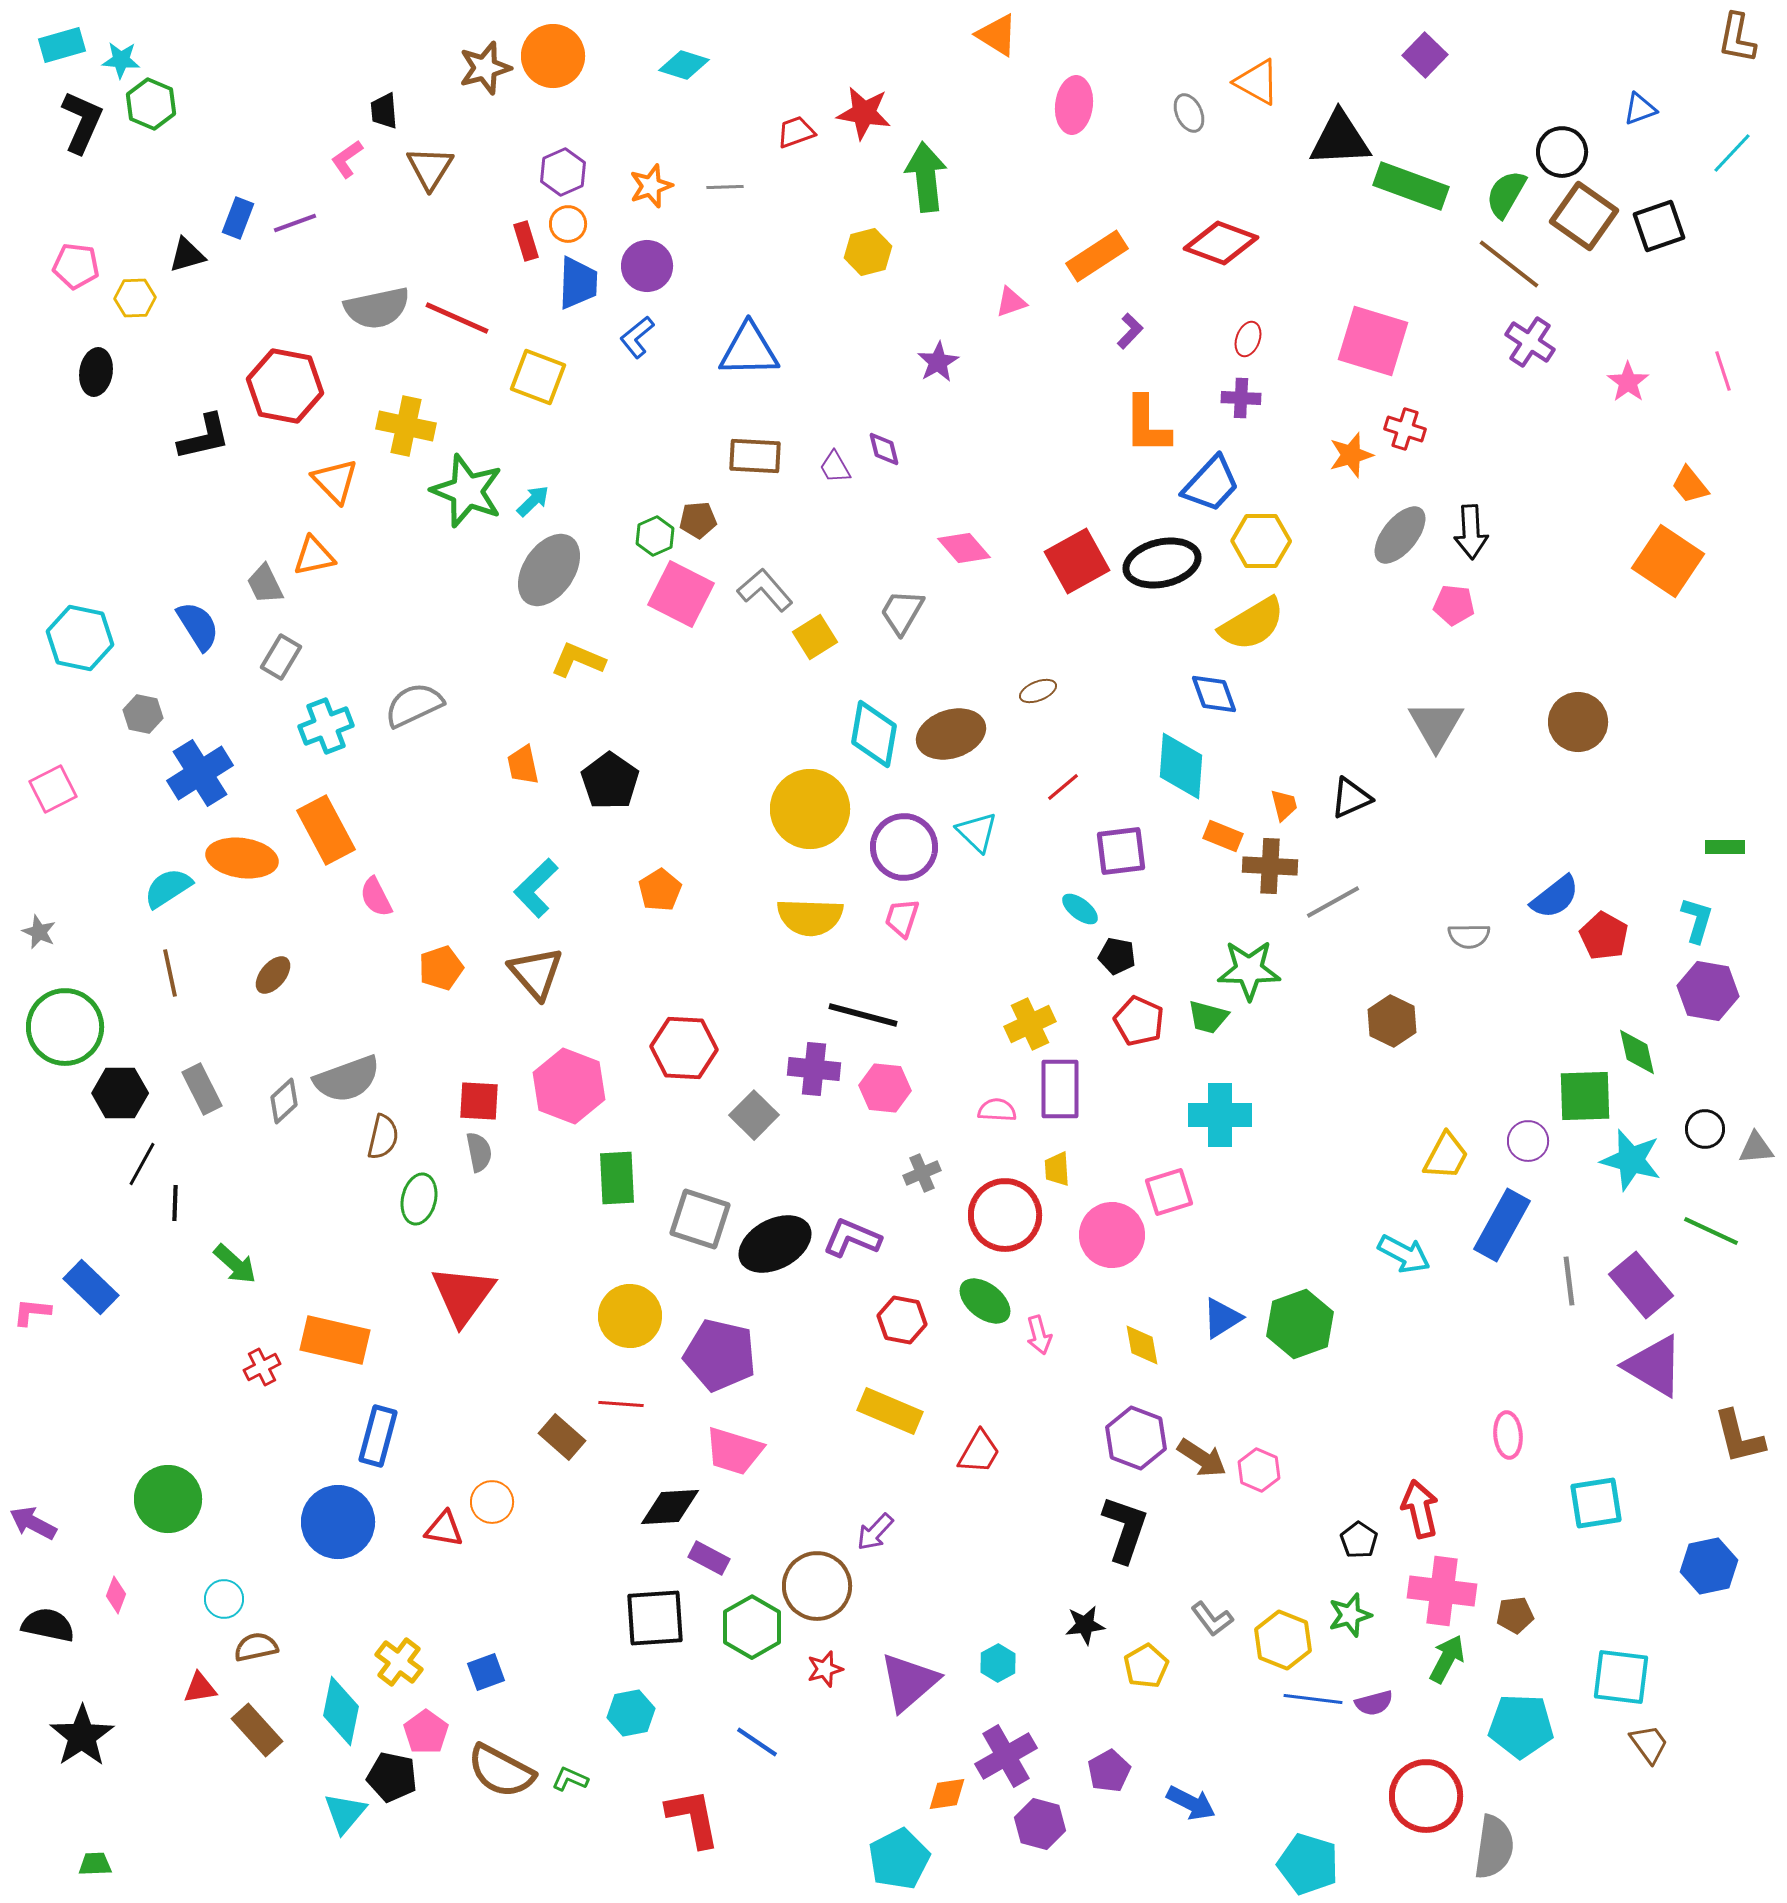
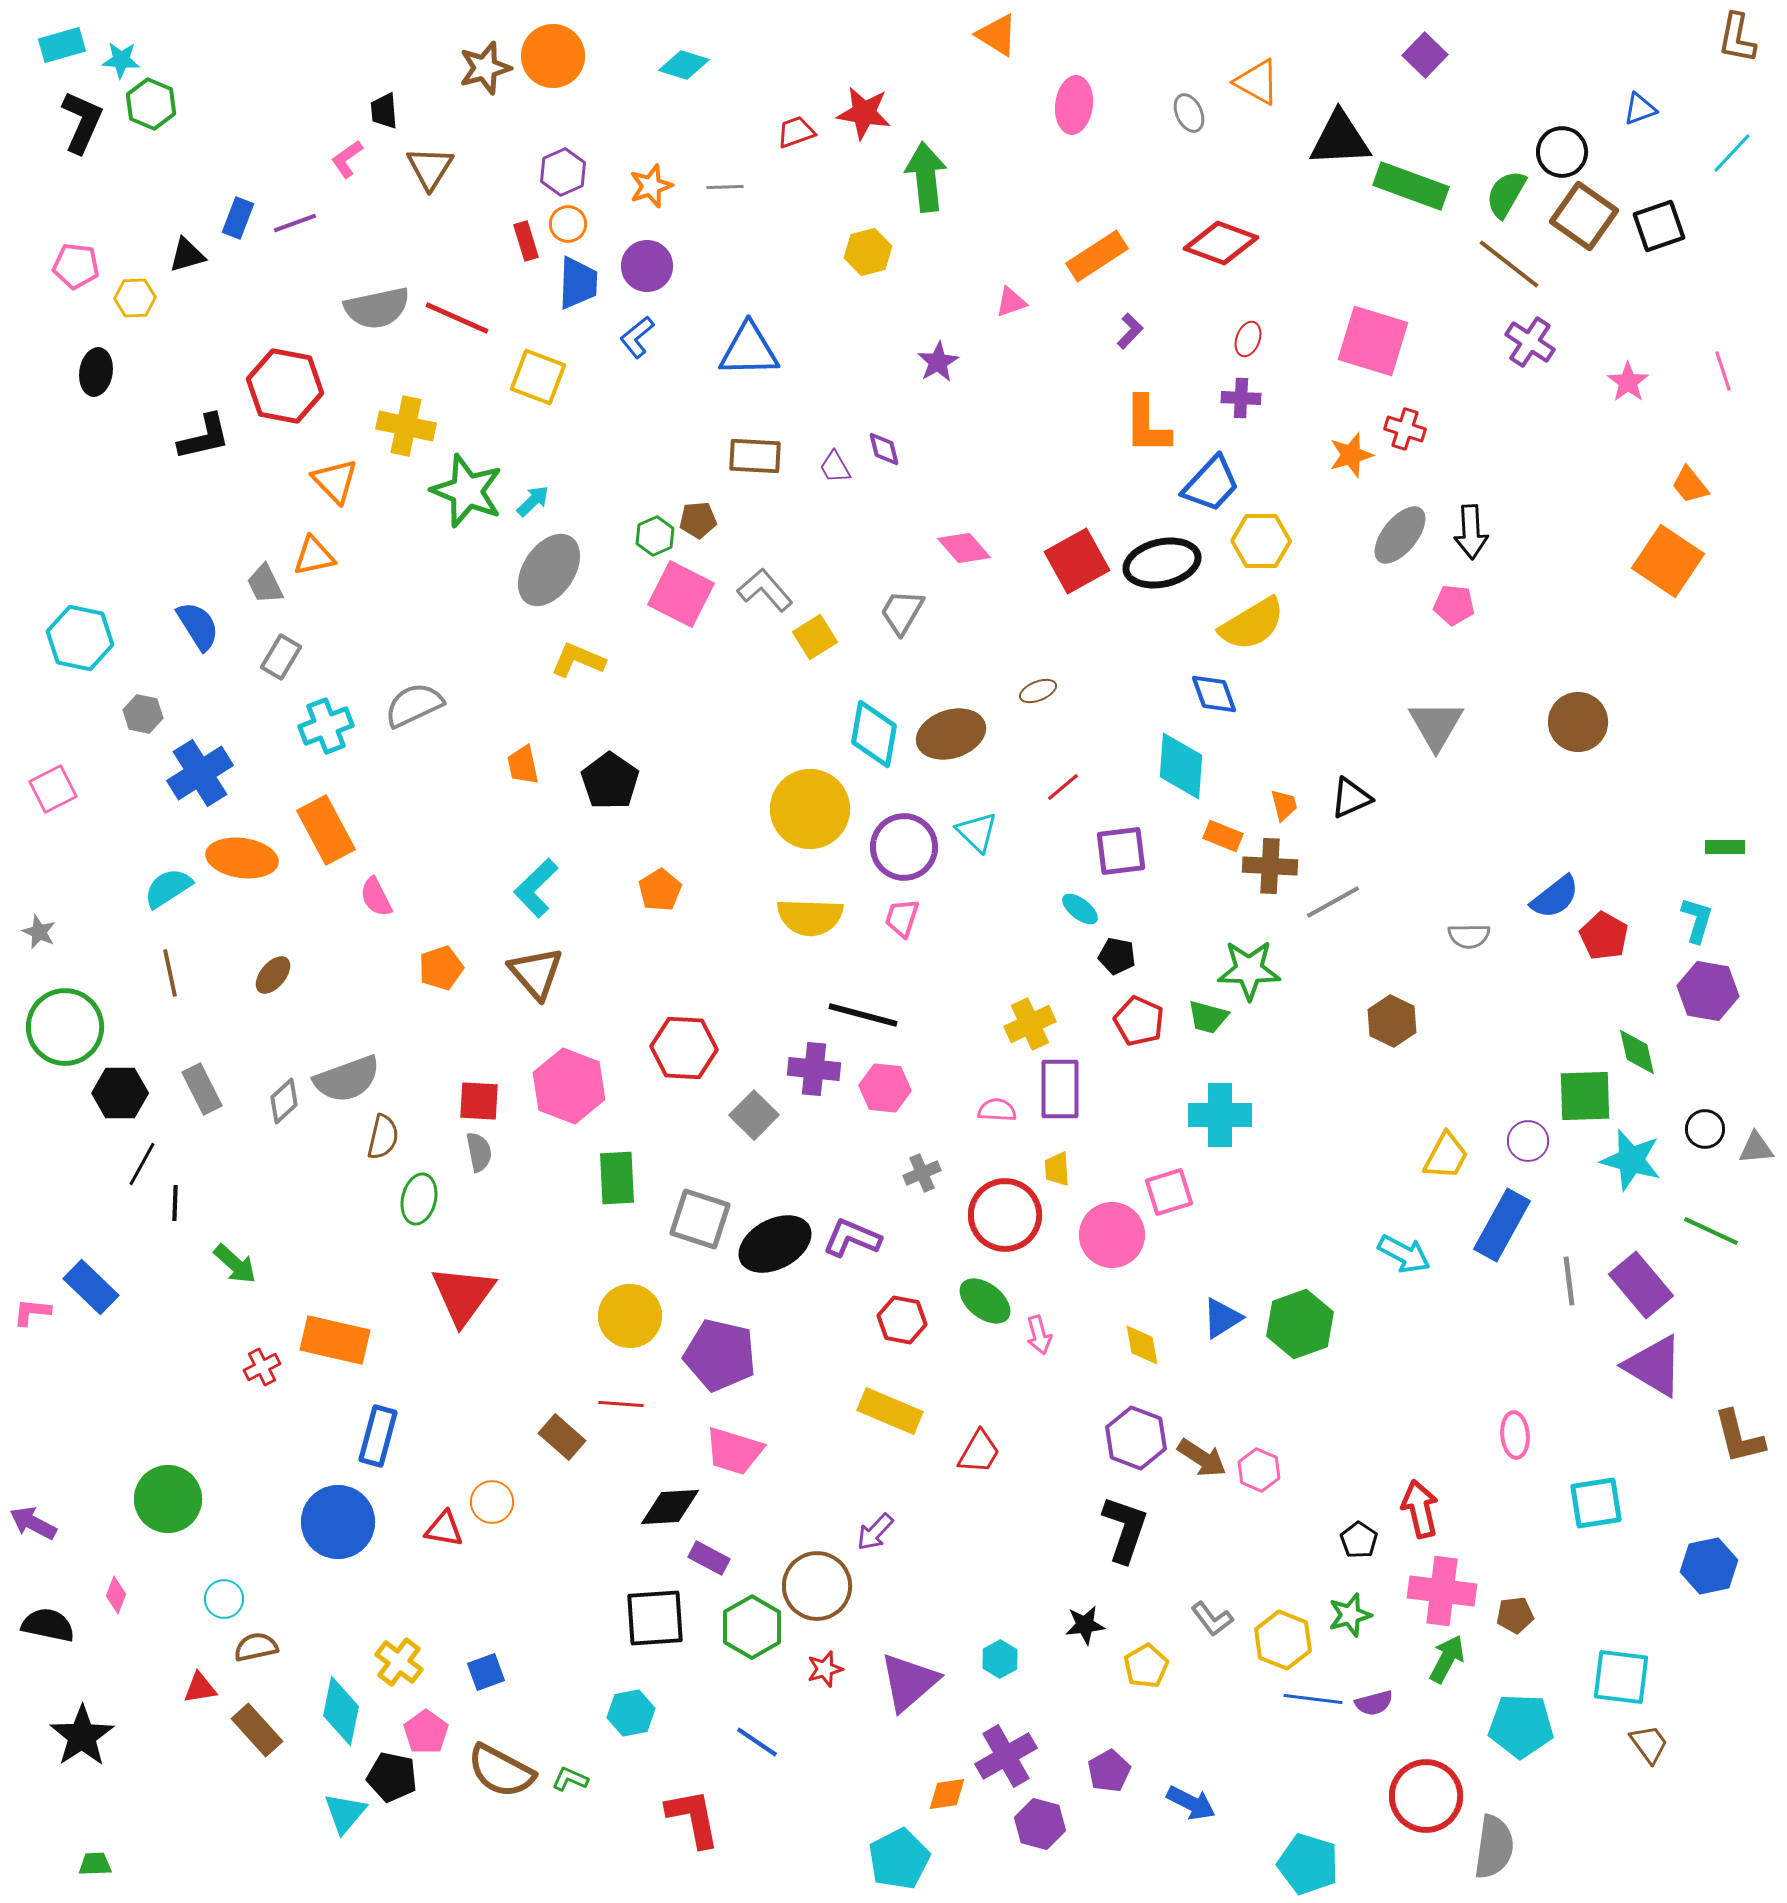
pink ellipse at (1508, 1435): moved 7 px right
cyan hexagon at (998, 1663): moved 2 px right, 4 px up
